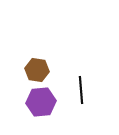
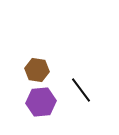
black line: rotated 32 degrees counterclockwise
